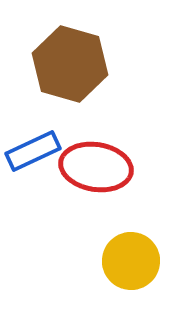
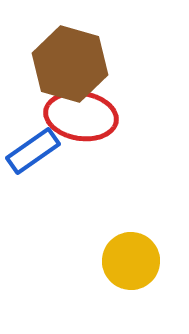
blue rectangle: rotated 10 degrees counterclockwise
red ellipse: moved 15 px left, 51 px up
